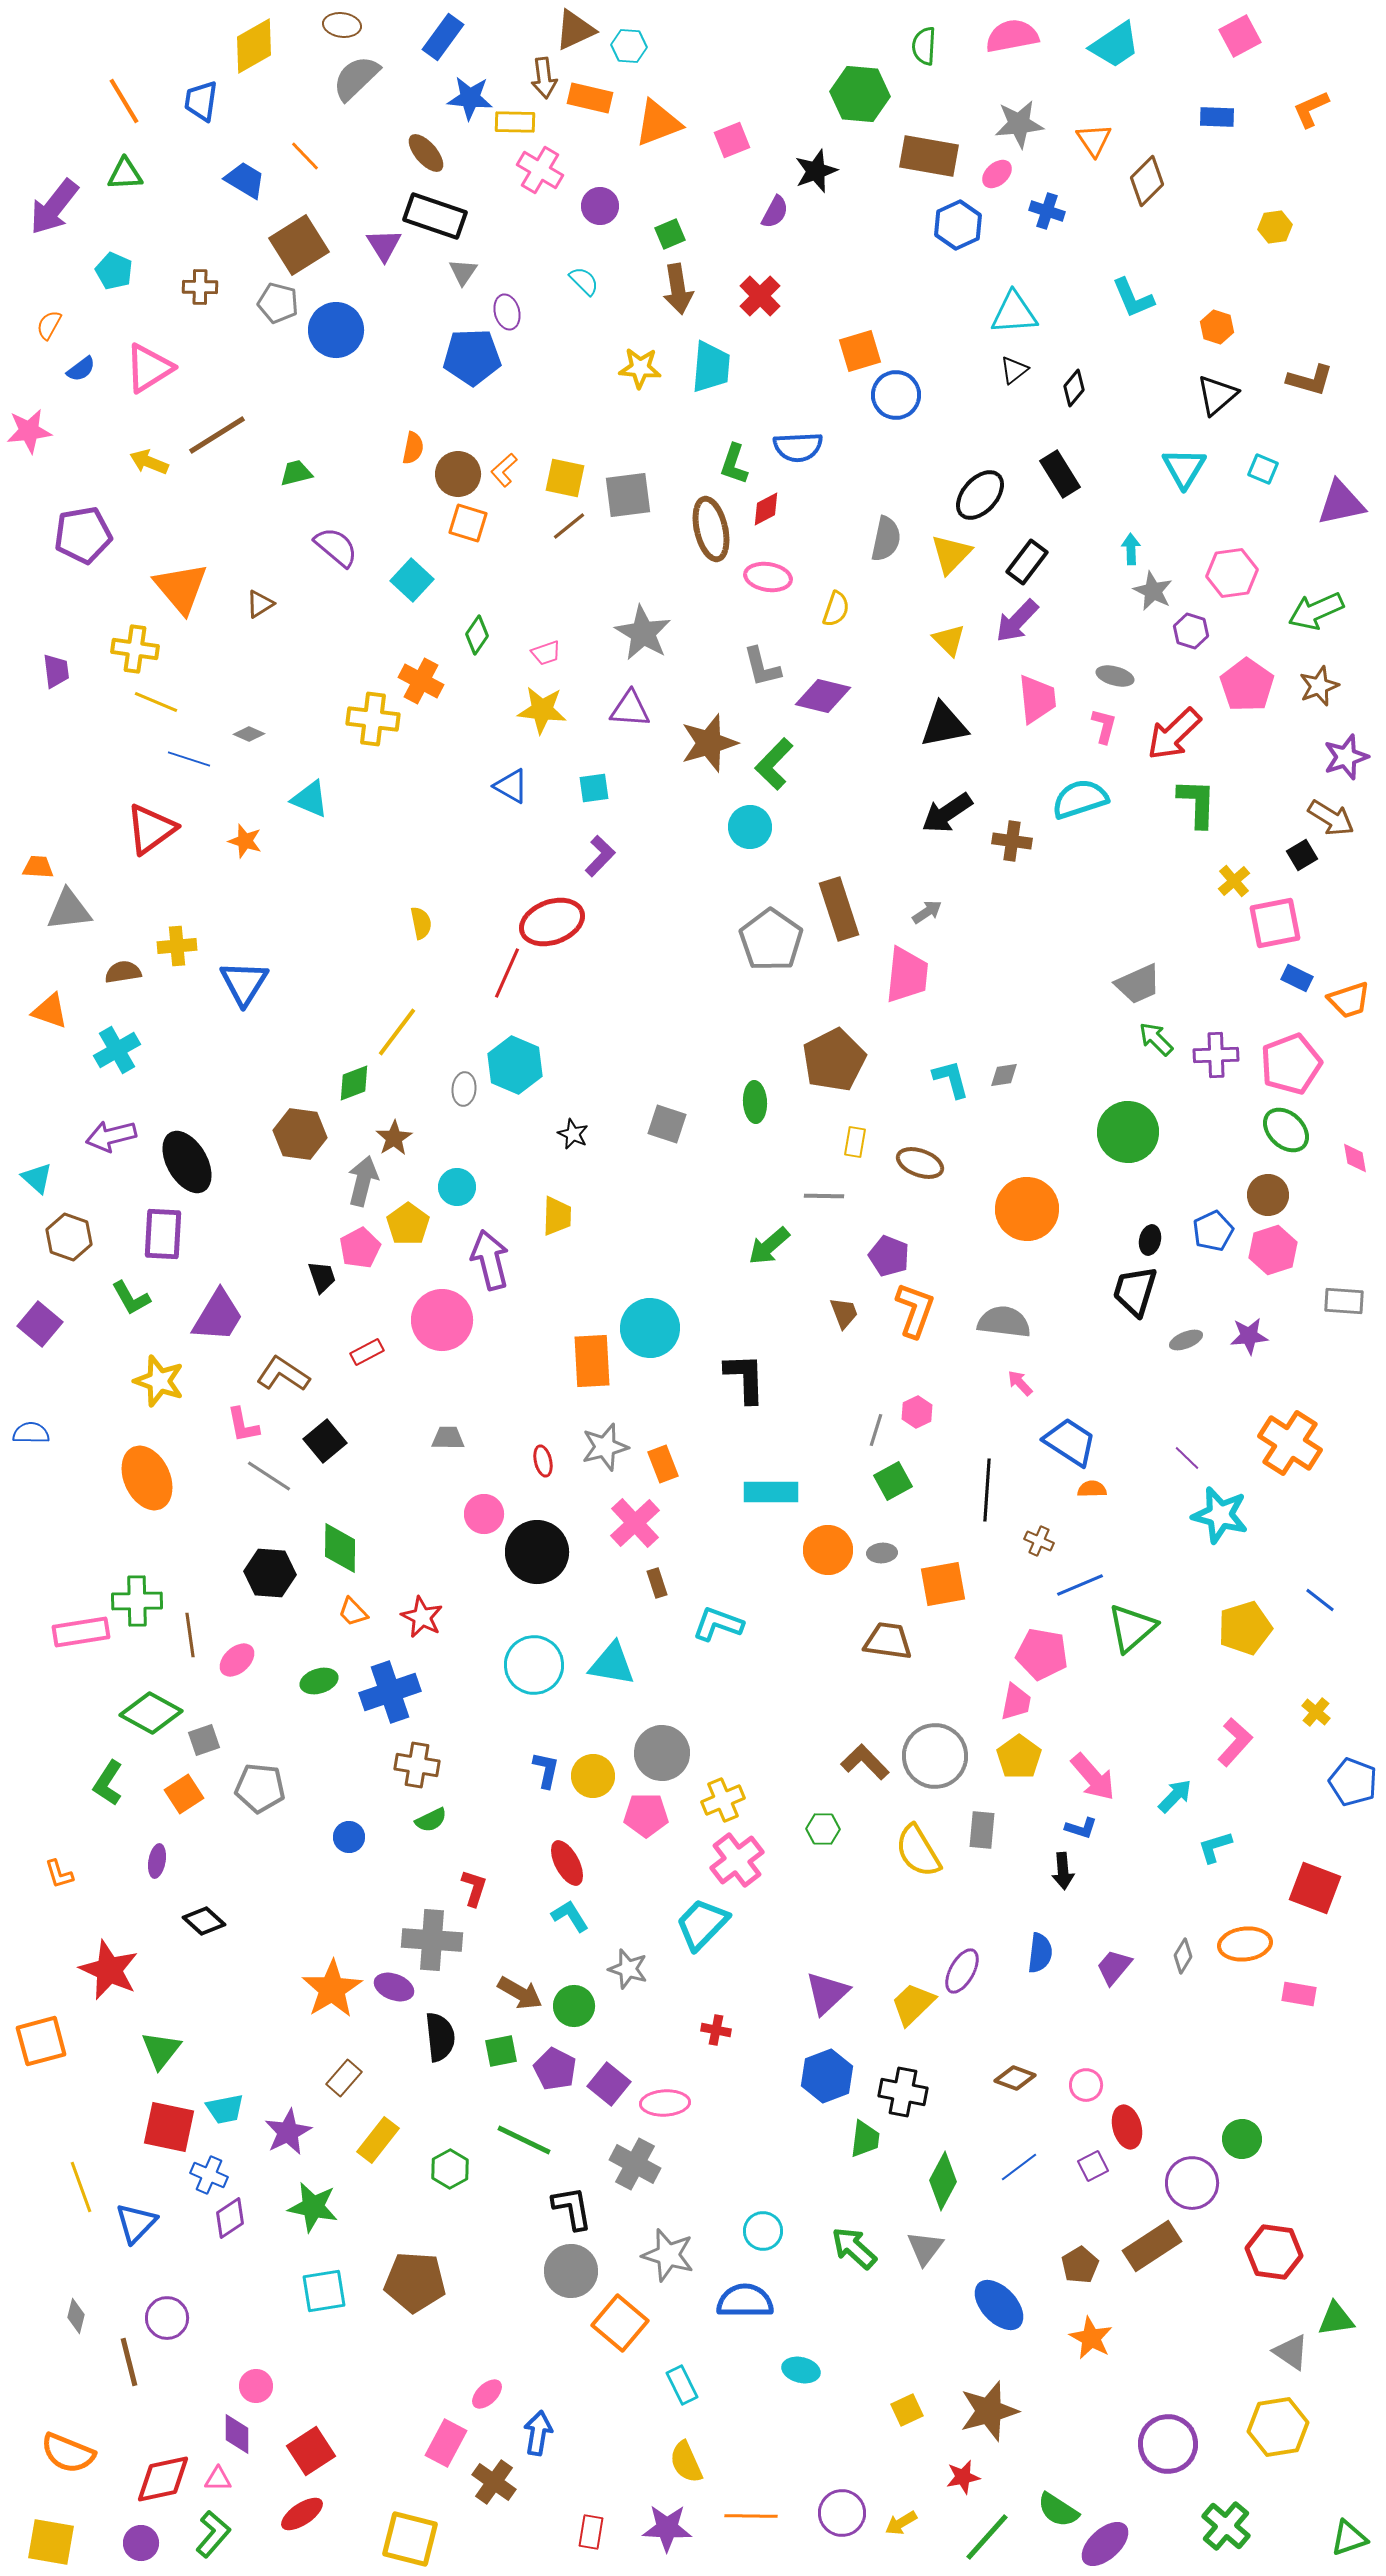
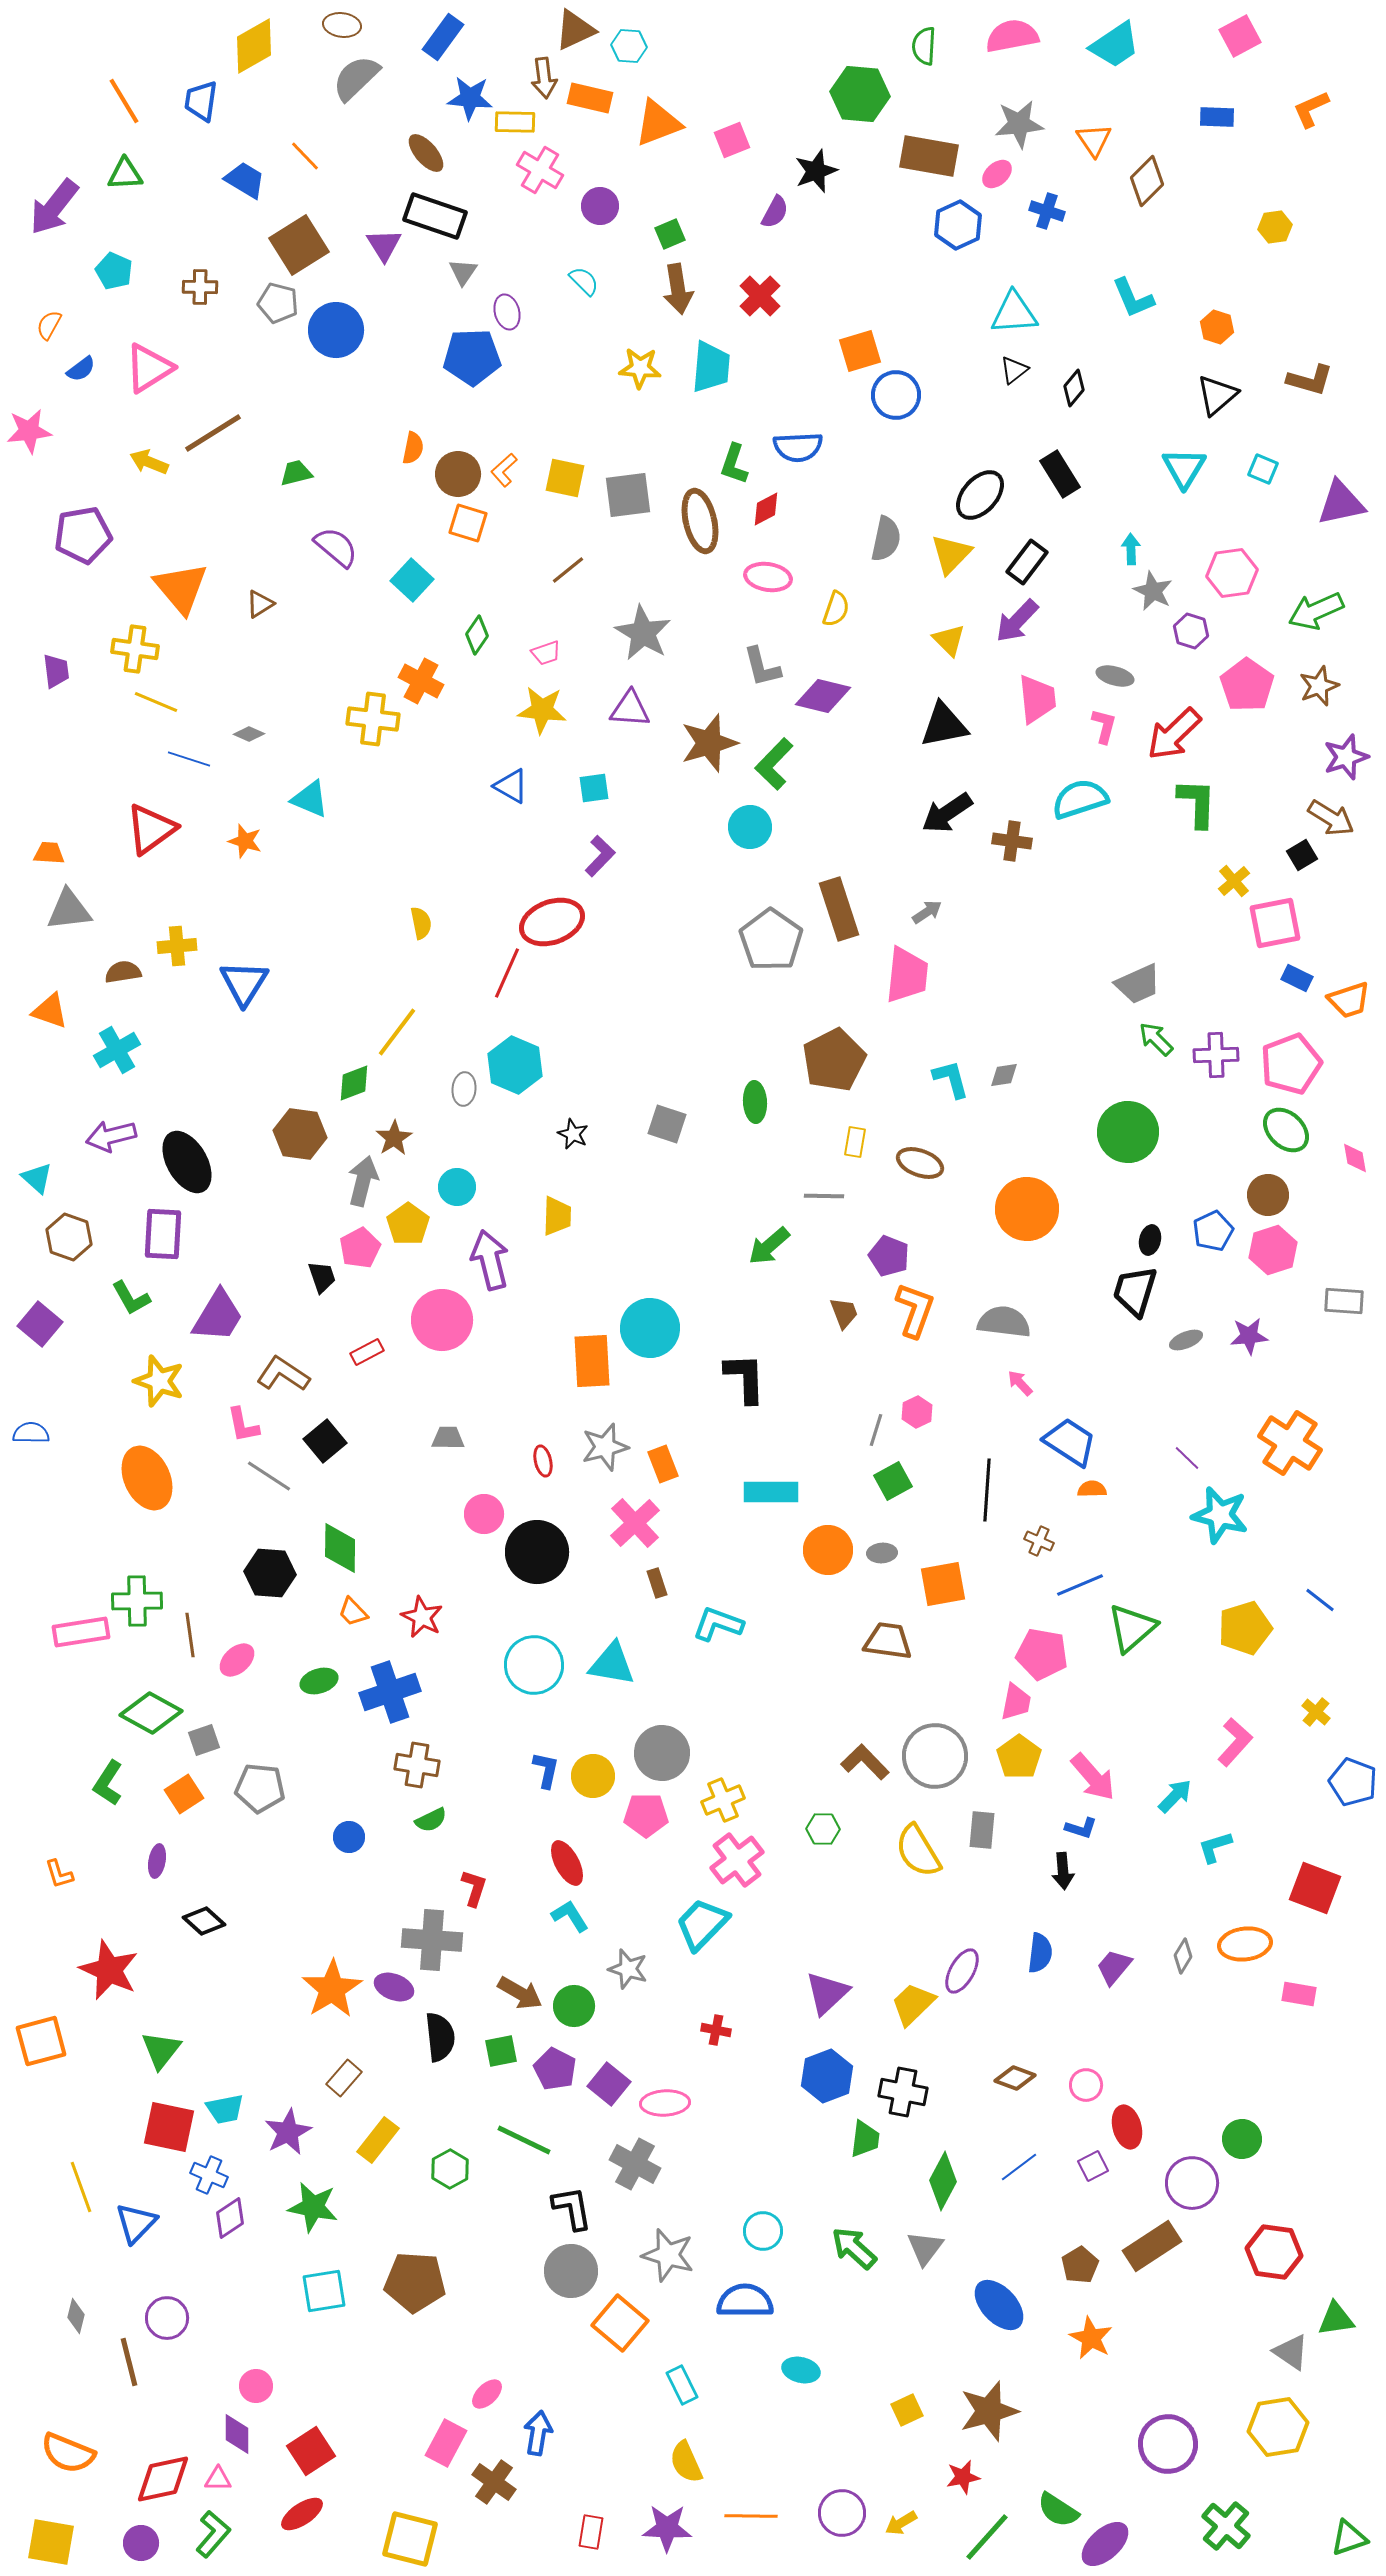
brown line at (217, 435): moved 4 px left, 2 px up
brown line at (569, 526): moved 1 px left, 44 px down
brown ellipse at (711, 529): moved 11 px left, 8 px up
orange trapezoid at (38, 867): moved 11 px right, 14 px up
